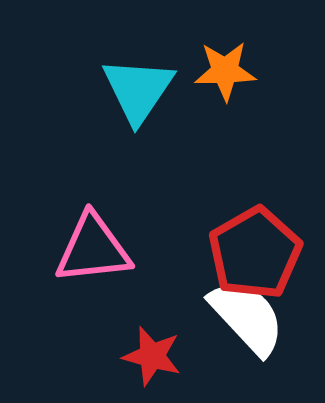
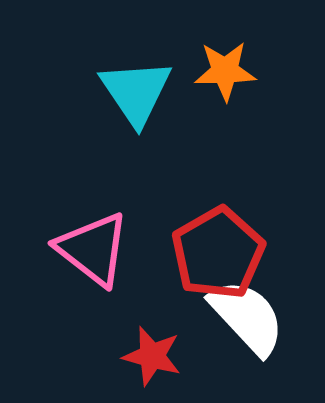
cyan triangle: moved 2 px left, 2 px down; rotated 8 degrees counterclockwise
pink triangle: rotated 44 degrees clockwise
red pentagon: moved 37 px left
